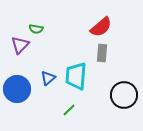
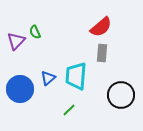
green semicircle: moved 1 px left, 3 px down; rotated 56 degrees clockwise
purple triangle: moved 4 px left, 4 px up
blue circle: moved 3 px right
black circle: moved 3 px left
